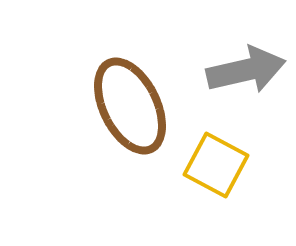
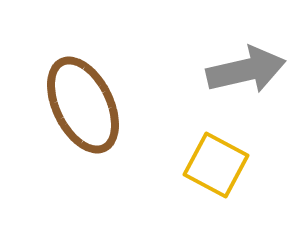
brown ellipse: moved 47 px left, 1 px up
